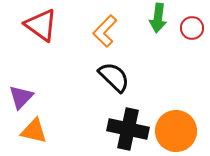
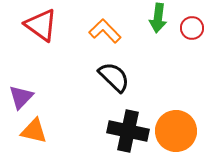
orange L-shape: rotated 92 degrees clockwise
black cross: moved 2 px down
